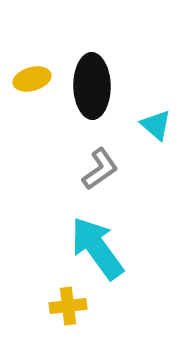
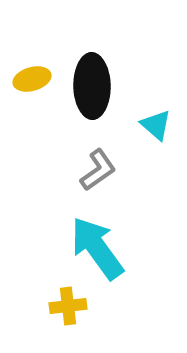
gray L-shape: moved 2 px left, 1 px down
